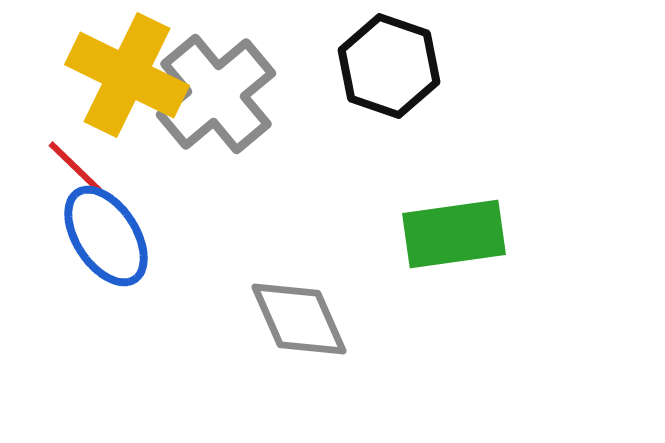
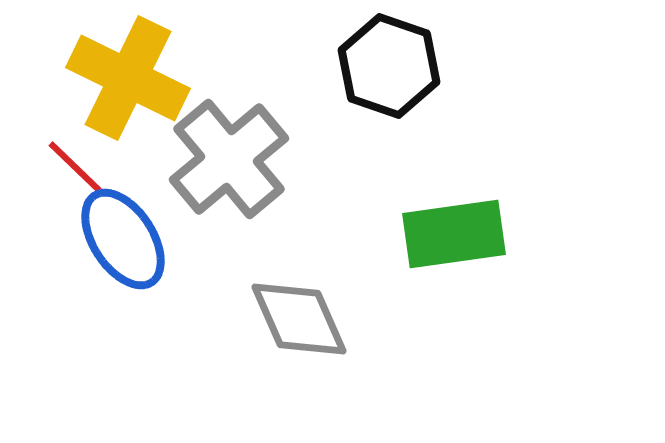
yellow cross: moved 1 px right, 3 px down
gray cross: moved 13 px right, 65 px down
blue ellipse: moved 17 px right, 3 px down
